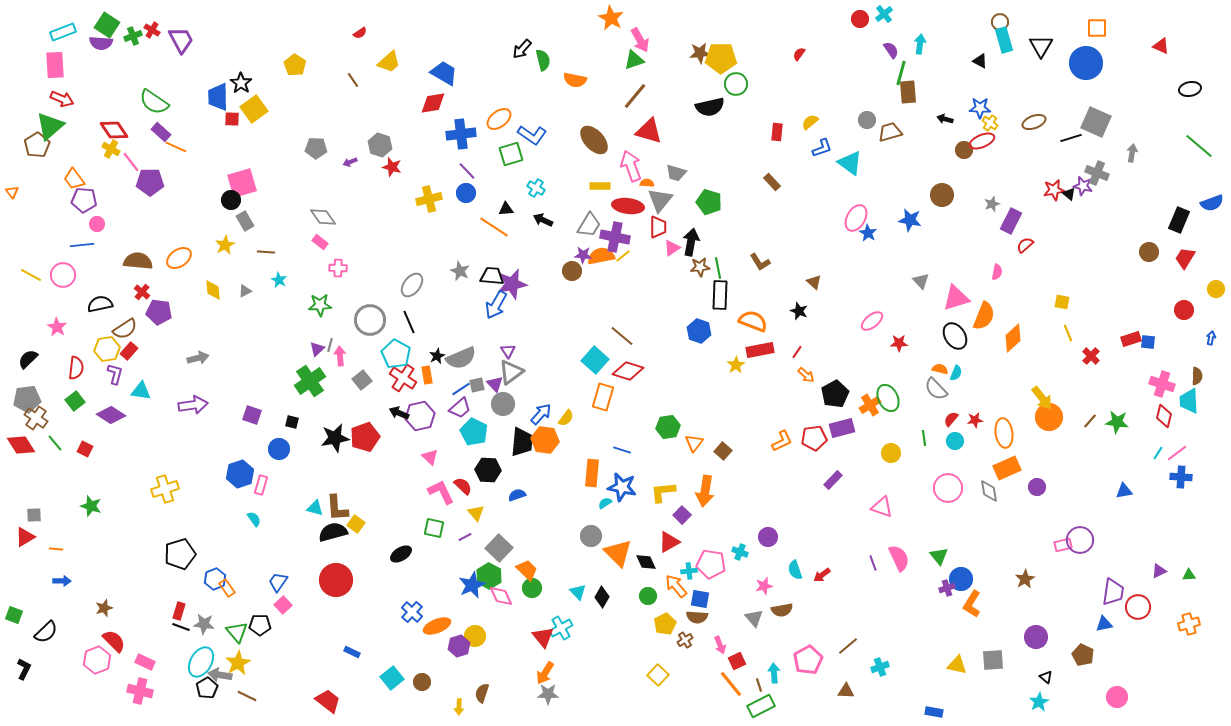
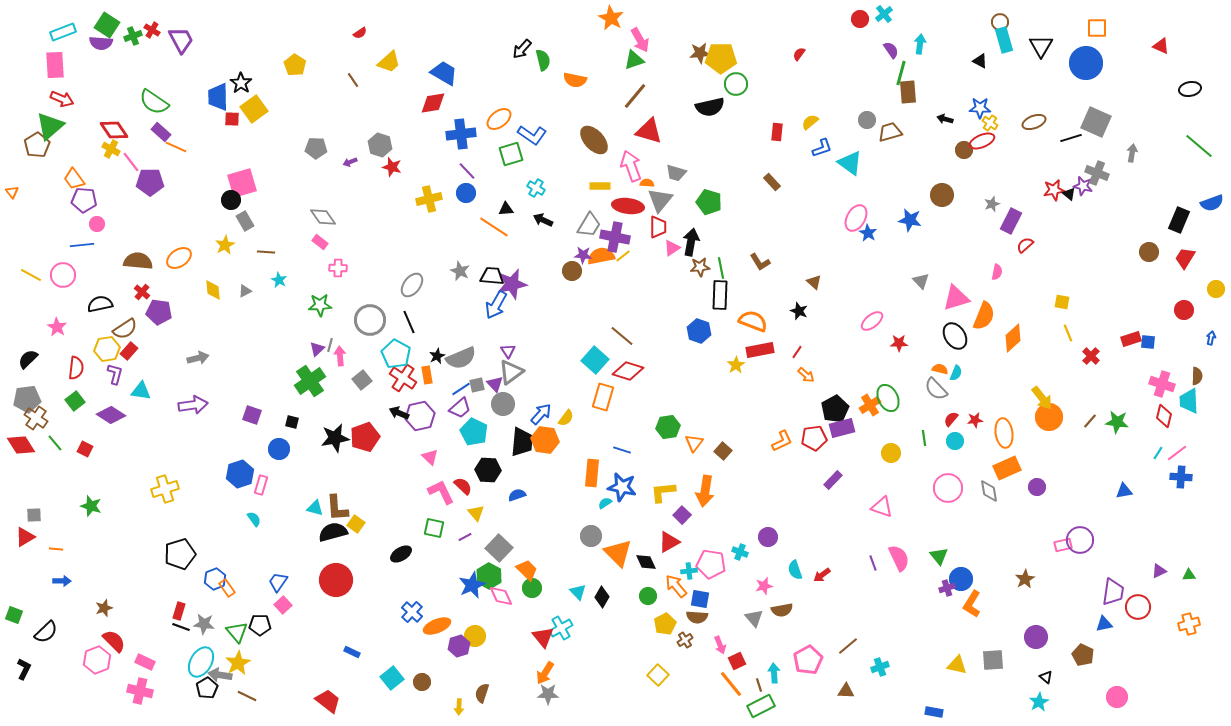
green line at (718, 268): moved 3 px right
black pentagon at (835, 394): moved 15 px down
